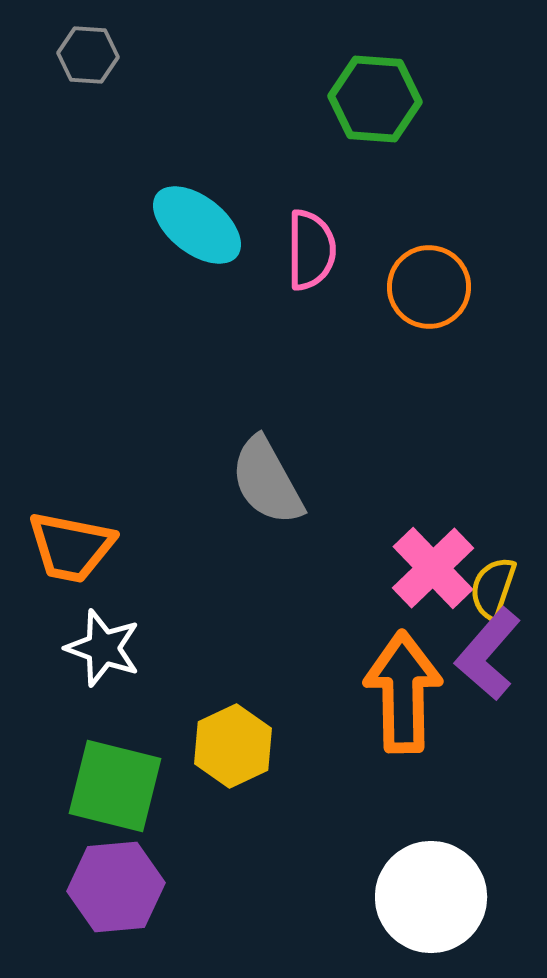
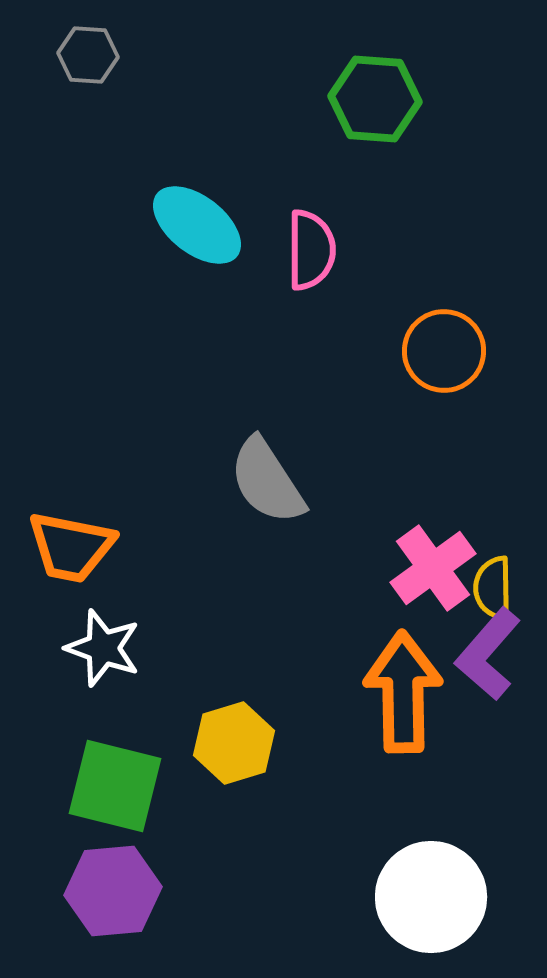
orange circle: moved 15 px right, 64 px down
gray semicircle: rotated 4 degrees counterclockwise
pink cross: rotated 8 degrees clockwise
yellow semicircle: rotated 20 degrees counterclockwise
yellow hexagon: moved 1 px right, 3 px up; rotated 8 degrees clockwise
purple hexagon: moved 3 px left, 4 px down
